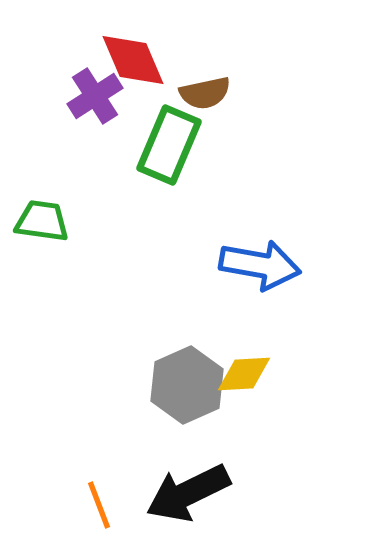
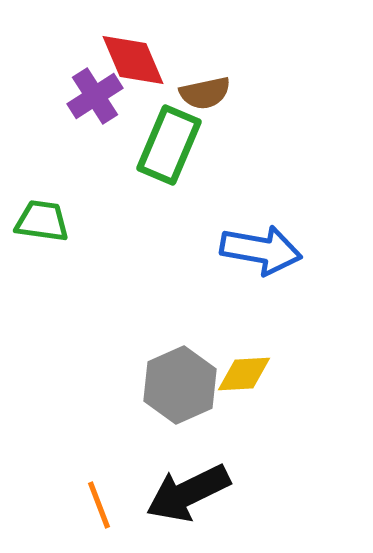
blue arrow: moved 1 px right, 15 px up
gray hexagon: moved 7 px left
